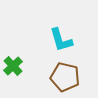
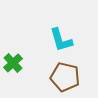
green cross: moved 3 px up
